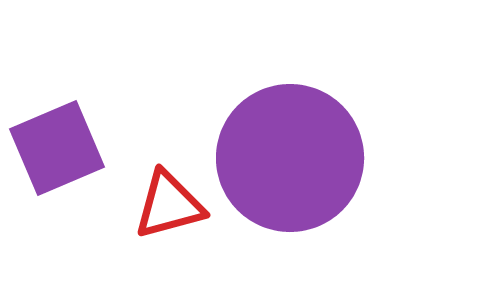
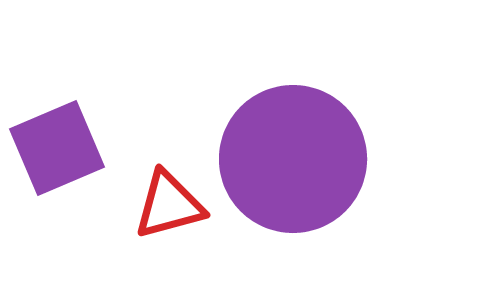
purple circle: moved 3 px right, 1 px down
